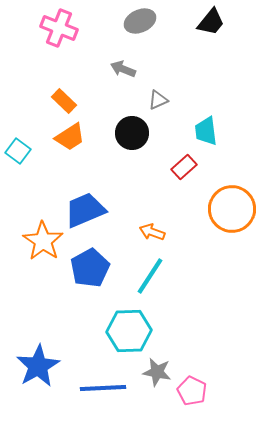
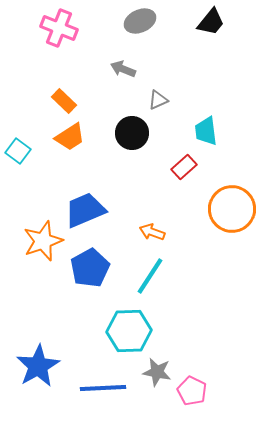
orange star: rotated 18 degrees clockwise
